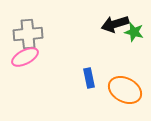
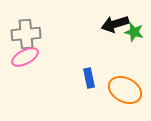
gray cross: moved 2 px left
